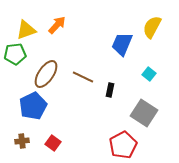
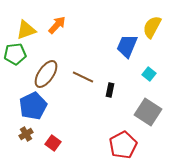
blue trapezoid: moved 5 px right, 2 px down
gray square: moved 4 px right, 1 px up
brown cross: moved 4 px right, 7 px up; rotated 24 degrees counterclockwise
